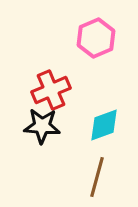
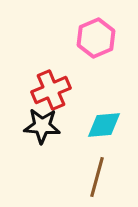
cyan diamond: rotated 15 degrees clockwise
